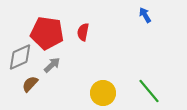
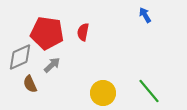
brown semicircle: rotated 66 degrees counterclockwise
